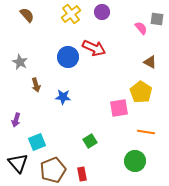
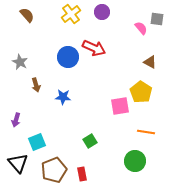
pink square: moved 1 px right, 2 px up
brown pentagon: moved 1 px right
